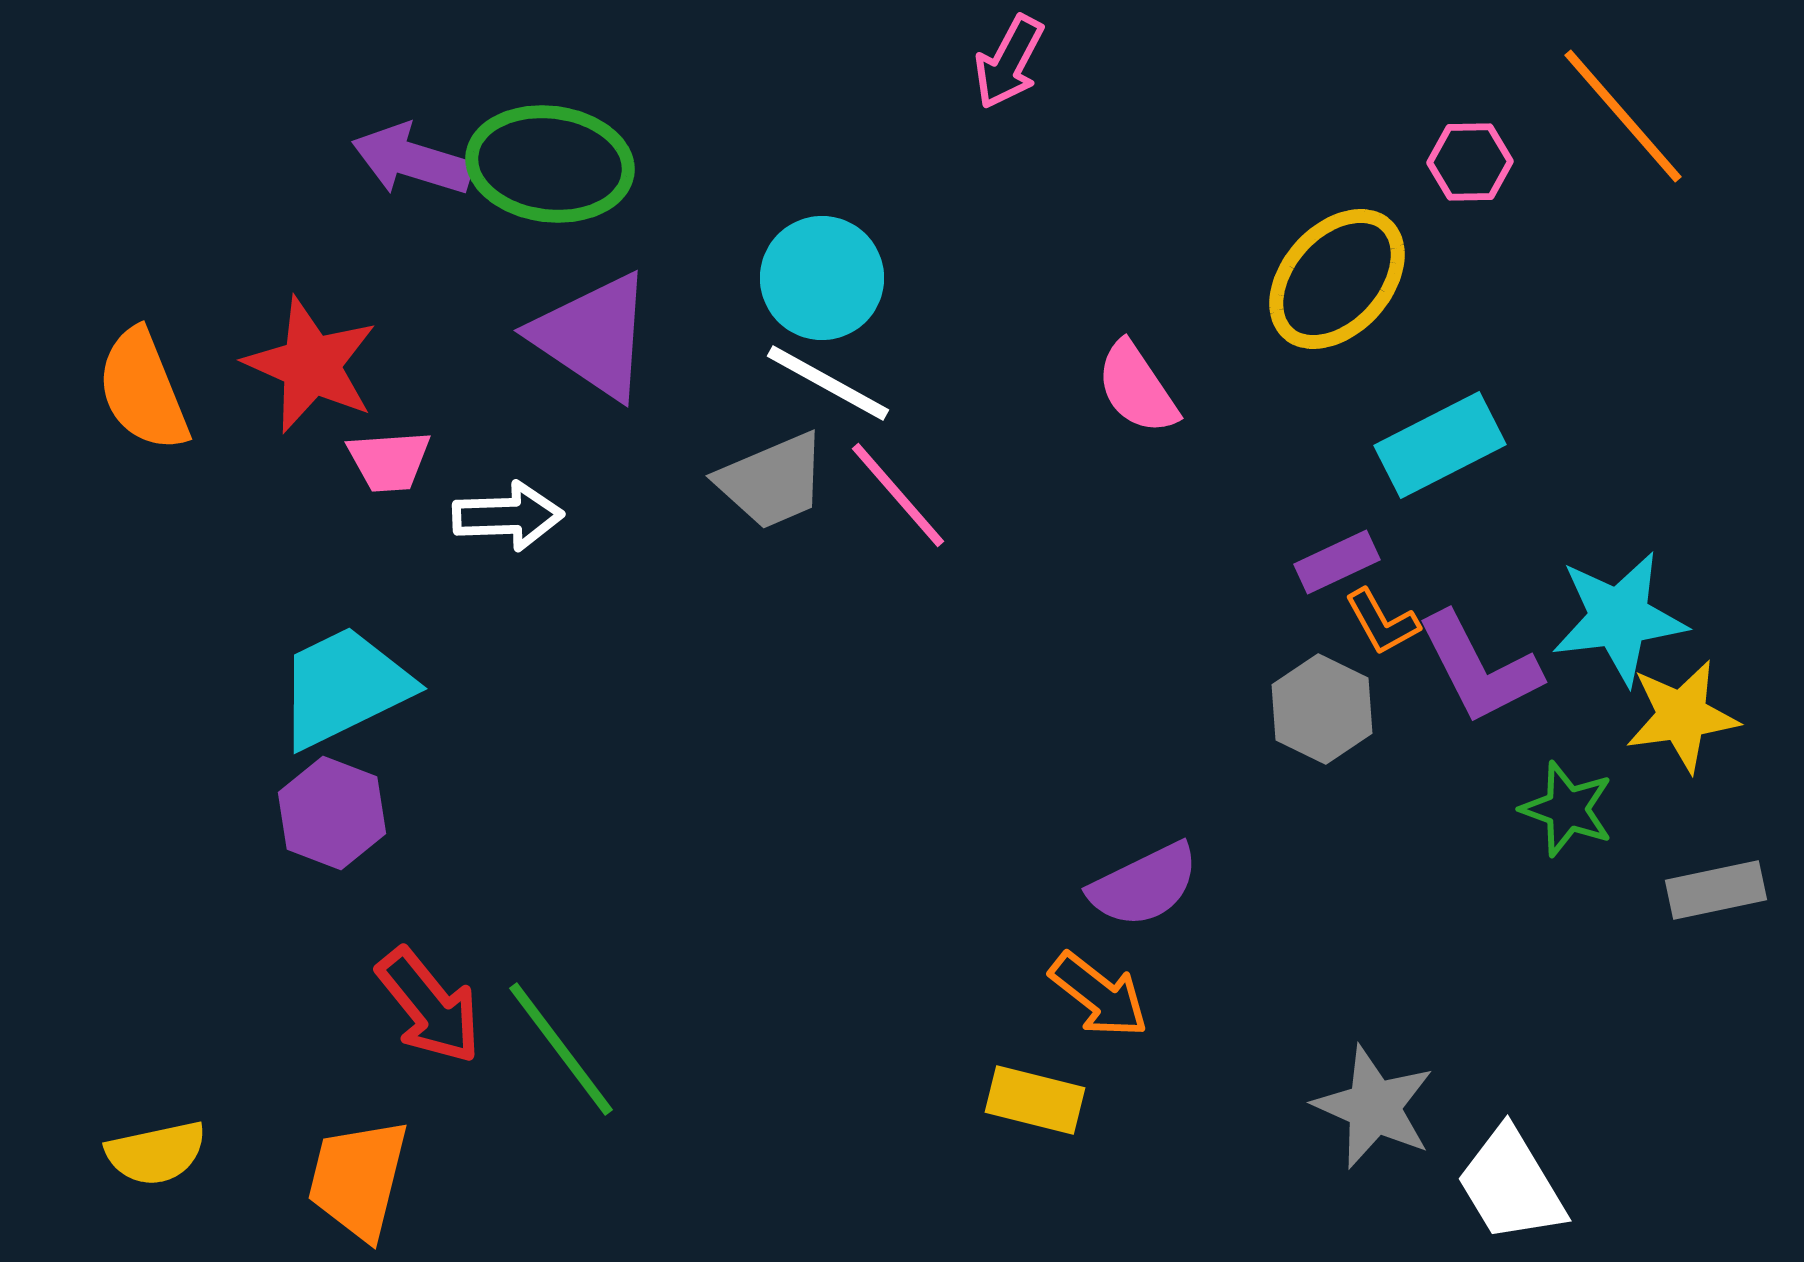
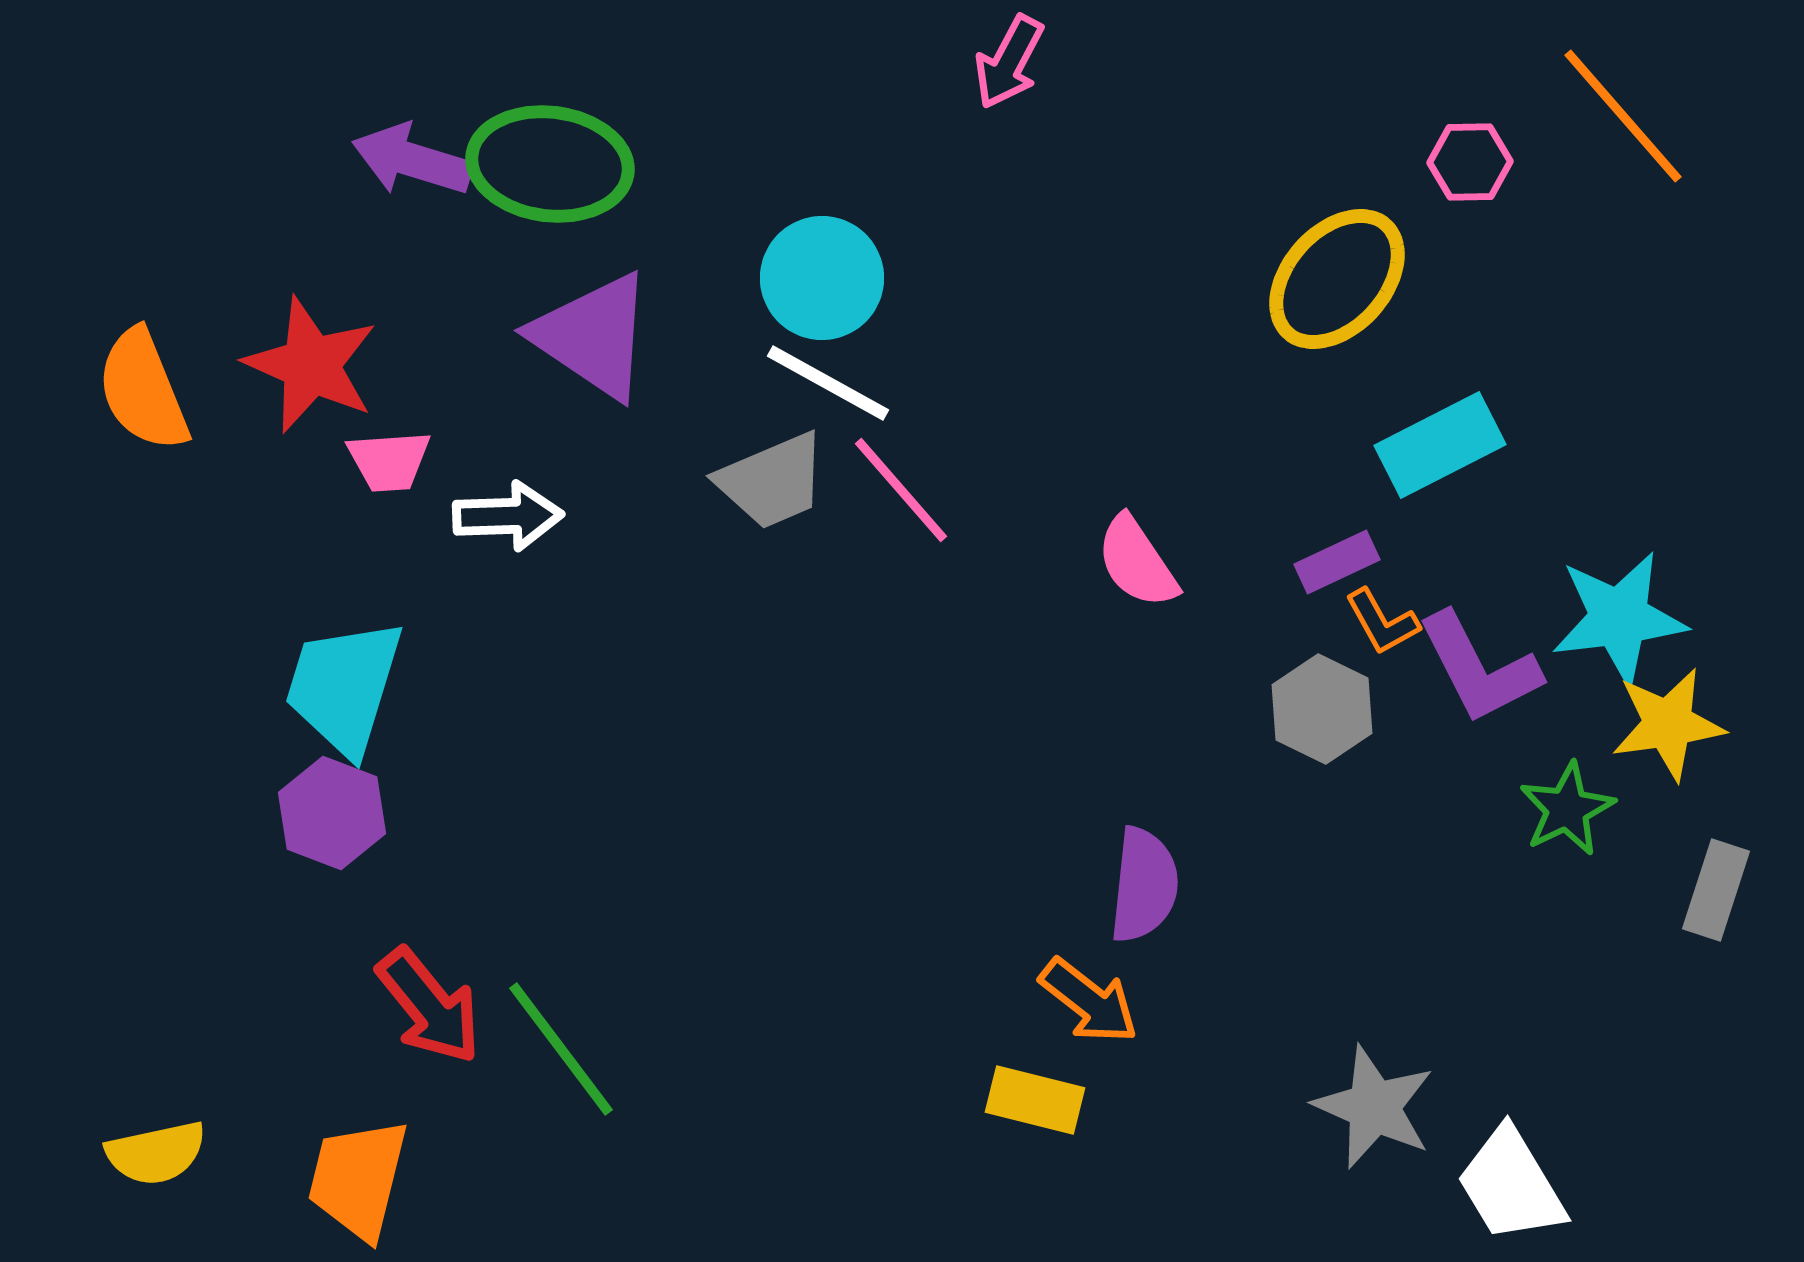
pink semicircle: moved 174 px down
pink line: moved 3 px right, 5 px up
cyan trapezoid: rotated 47 degrees counterclockwise
yellow star: moved 14 px left, 8 px down
green star: rotated 26 degrees clockwise
purple semicircle: rotated 58 degrees counterclockwise
gray rectangle: rotated 60 degrees counterclockwise
orange arrow: moved 10 px left, 6 px down
